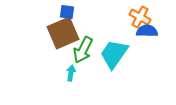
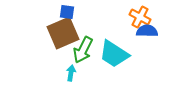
cyan trapezoid: rotated 92 degrees counterclockwise
